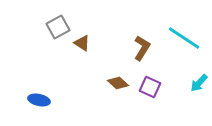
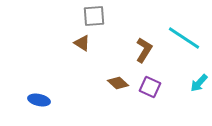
gray square: moved 36 px right, 11 px up; rotated 25 degrees clockwise
brown L-shape: moved 2 px right, 2 px down
